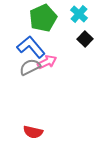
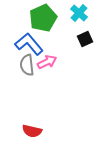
cyan cross: moved 1 px up
black square: rotated 21 degrees clockwise
blue L-shape: moved 2 px left, 3 px up
gray semicircle: moved 3 px left, 2 px up; rotated 70 degrees counterclockwise
red semicircle: moved 1 px left, 1 px up
